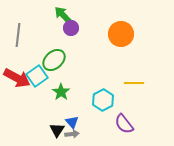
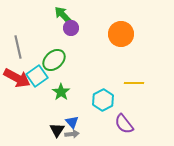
gray line: moved 12 px down; rotated 20 degrees counterclockwise
